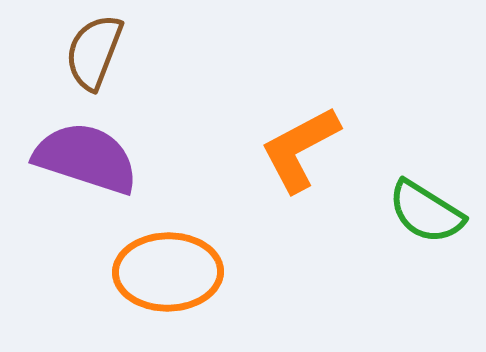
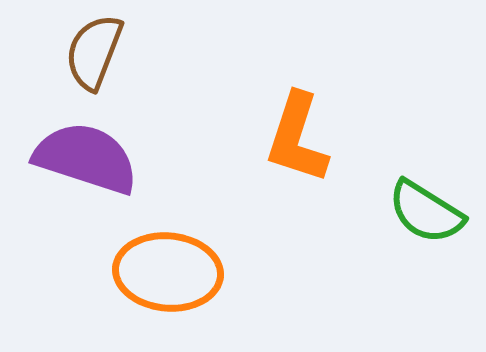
orange L-shape: moved 3 px left, 11 px up; rotated 44 degrees counterclockwise
orange ellipse: rotated 6 degrees clockwise
